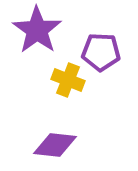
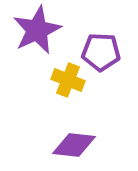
purple star: rotated 12 degrees clockwise
purple diamond: moved 19 px right
